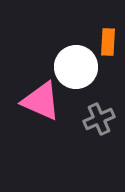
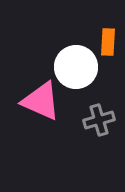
gray cross: moved 1 px down; rotated 8 degrees clockwise
